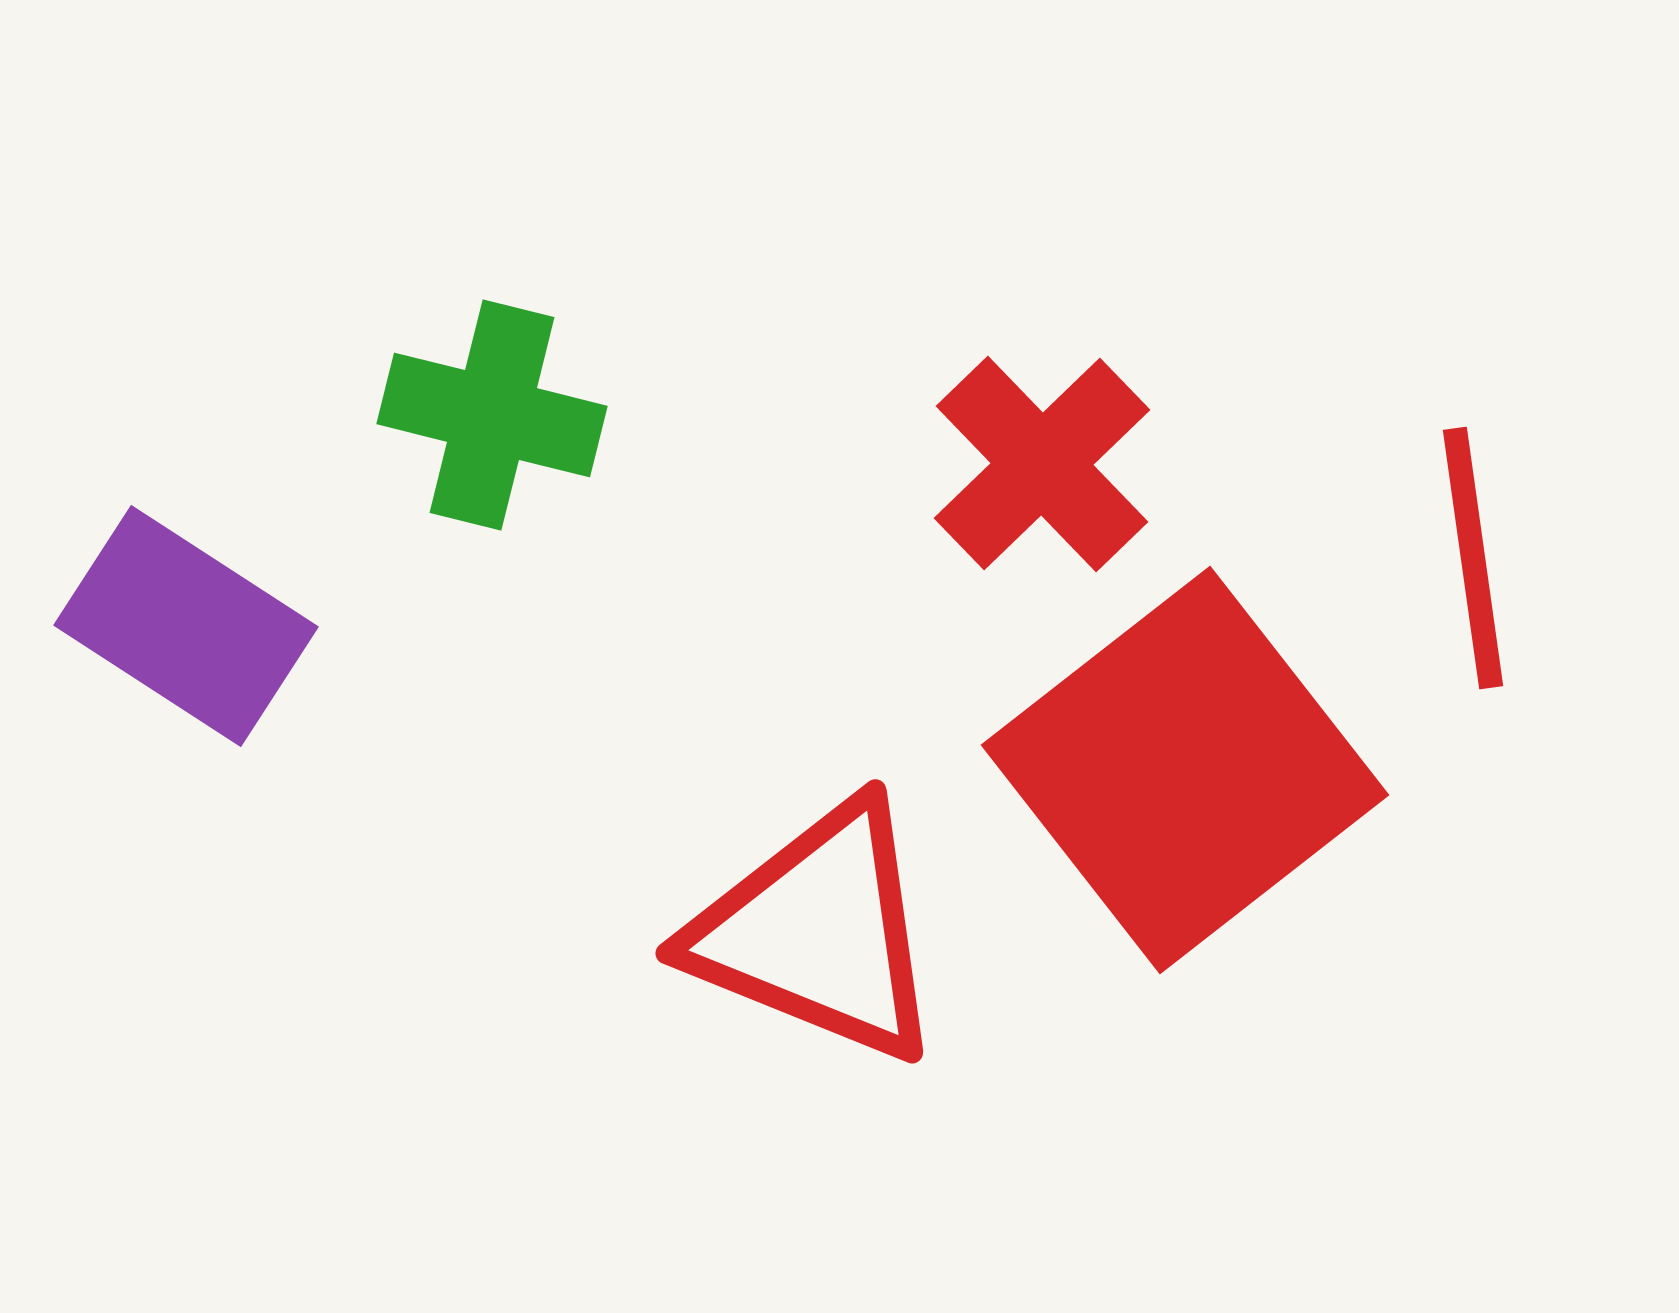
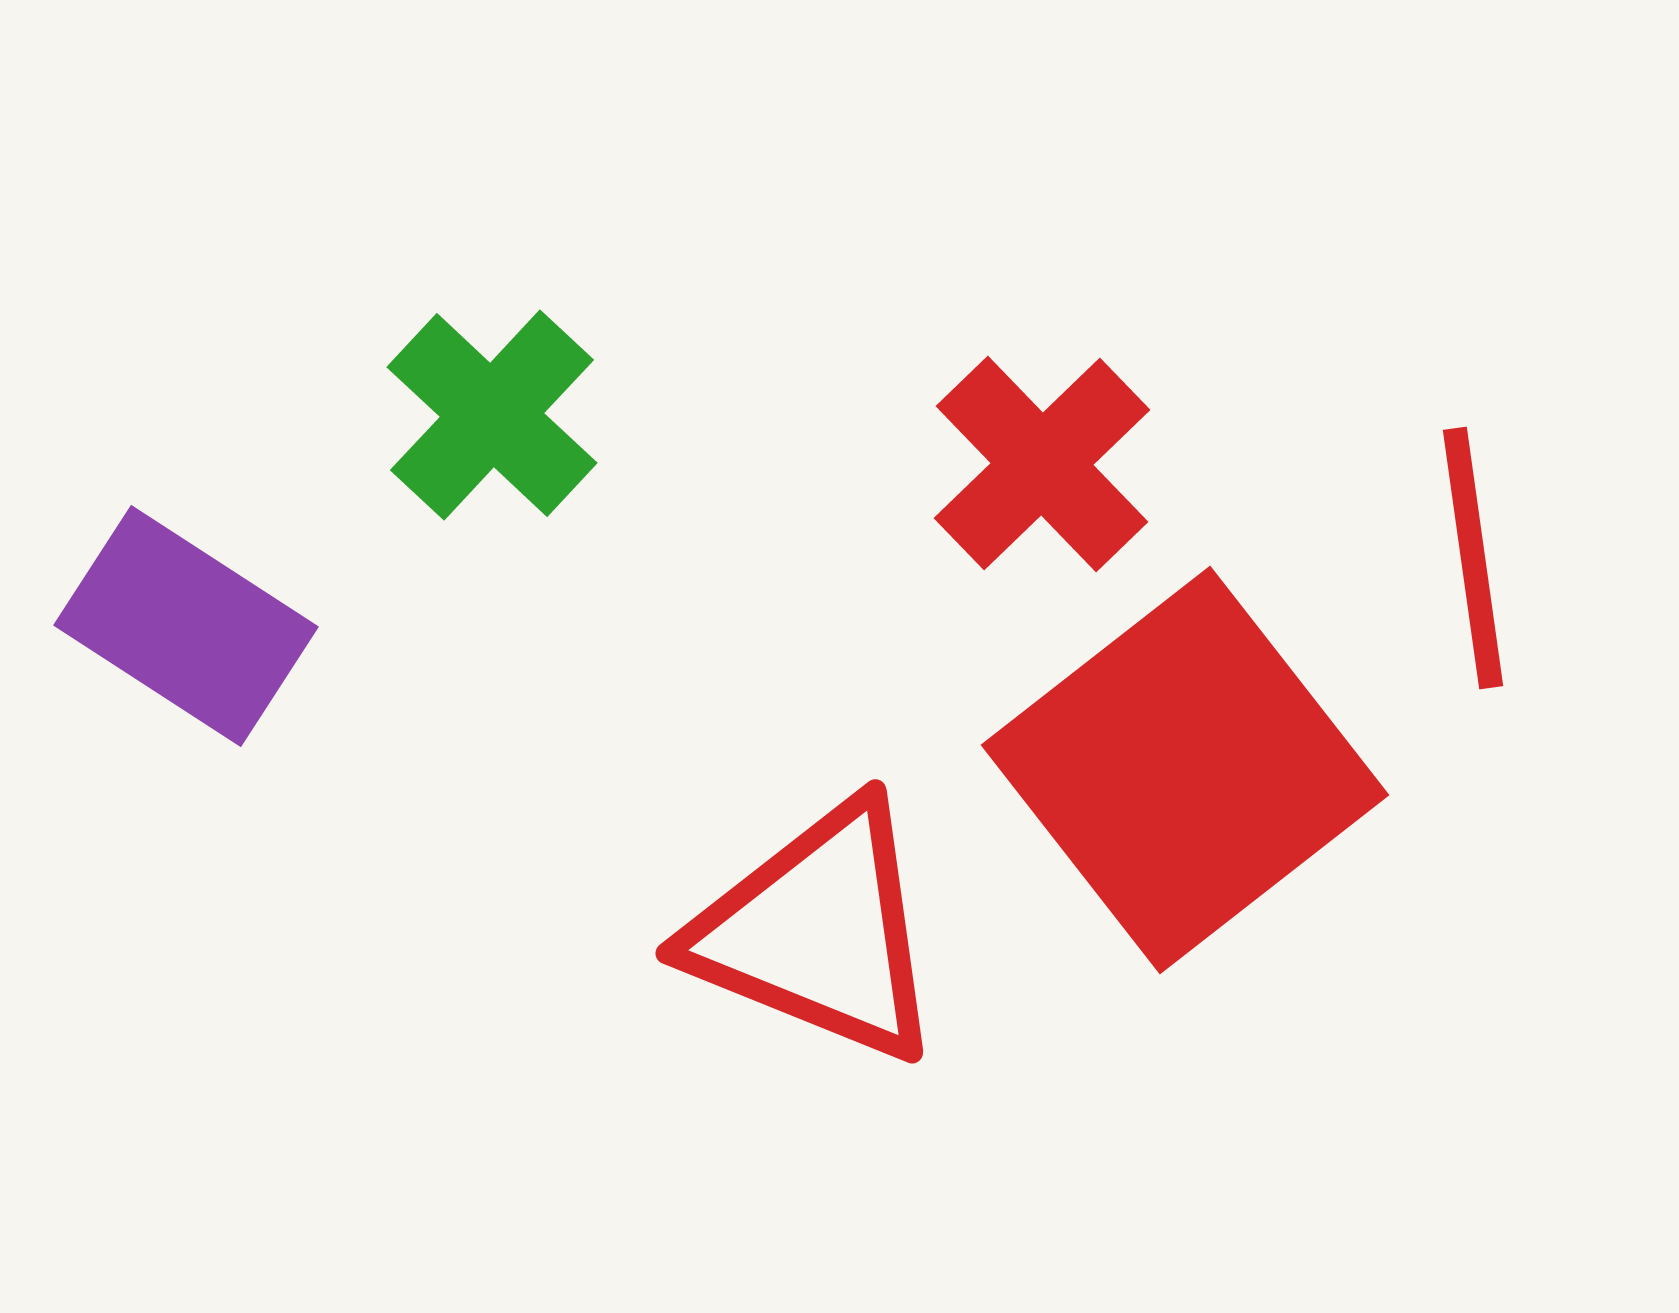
green cross: rotated 29 degrees clockwise
